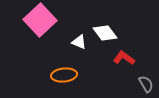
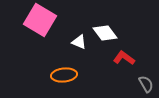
pink square: rotated 16 degrees counterclockwise
